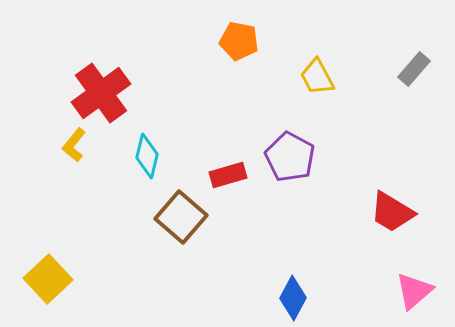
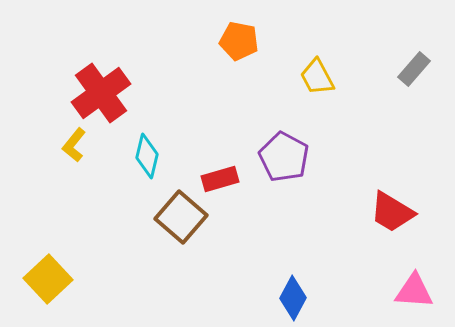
purple pentagon: moved 6 px left
red rectangle: moved 8 px left, 4 px down
pink triangle: rotated 45 degrees clockwise
